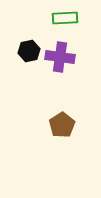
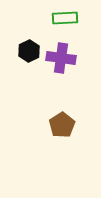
black hexagon: rotated 15 degrees counterclockwise
purple cross: moved 1 px right, 1 px down
